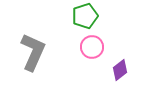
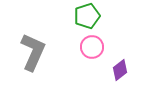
green pentagon: moved 2 px right
